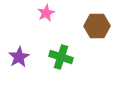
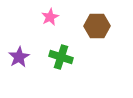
pink star: moved 4 px right, 4 px down
